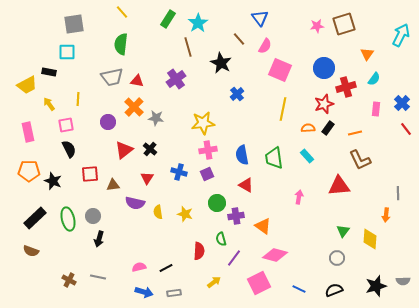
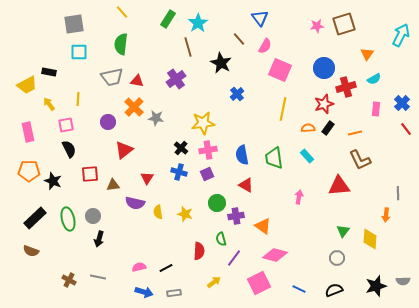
cyan square at (67, 52): moved 12 px right
cyan semicircle at (374, 79): rotated 24 degrees clockwise
black cross at (150, 149): moved 31 px right, 1 px up
